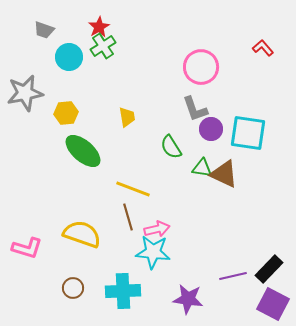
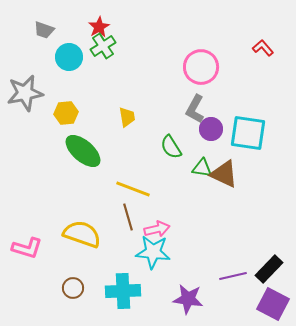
gray L-shape: rotated 48 degrees clockwise
